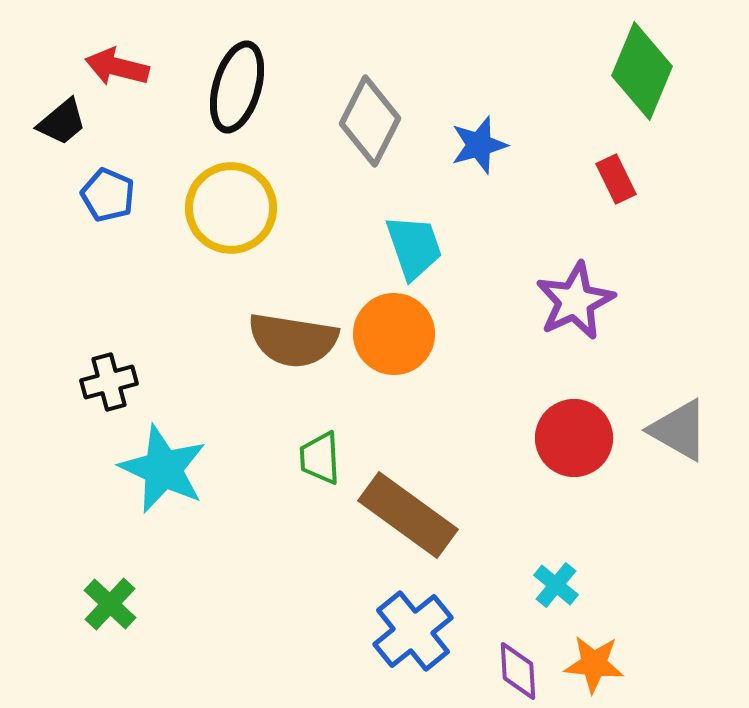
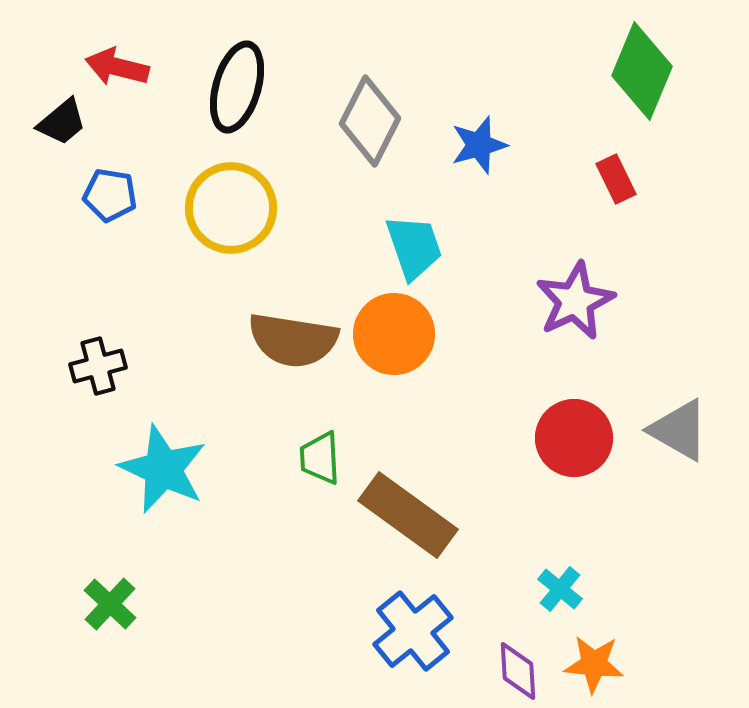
blue pentagon: moved 2 px right; rotated 14 degrees counterclockwise
black cross: moved 11 px left, 16 px up
cyan cross: moved 4 px right, 4 px down
